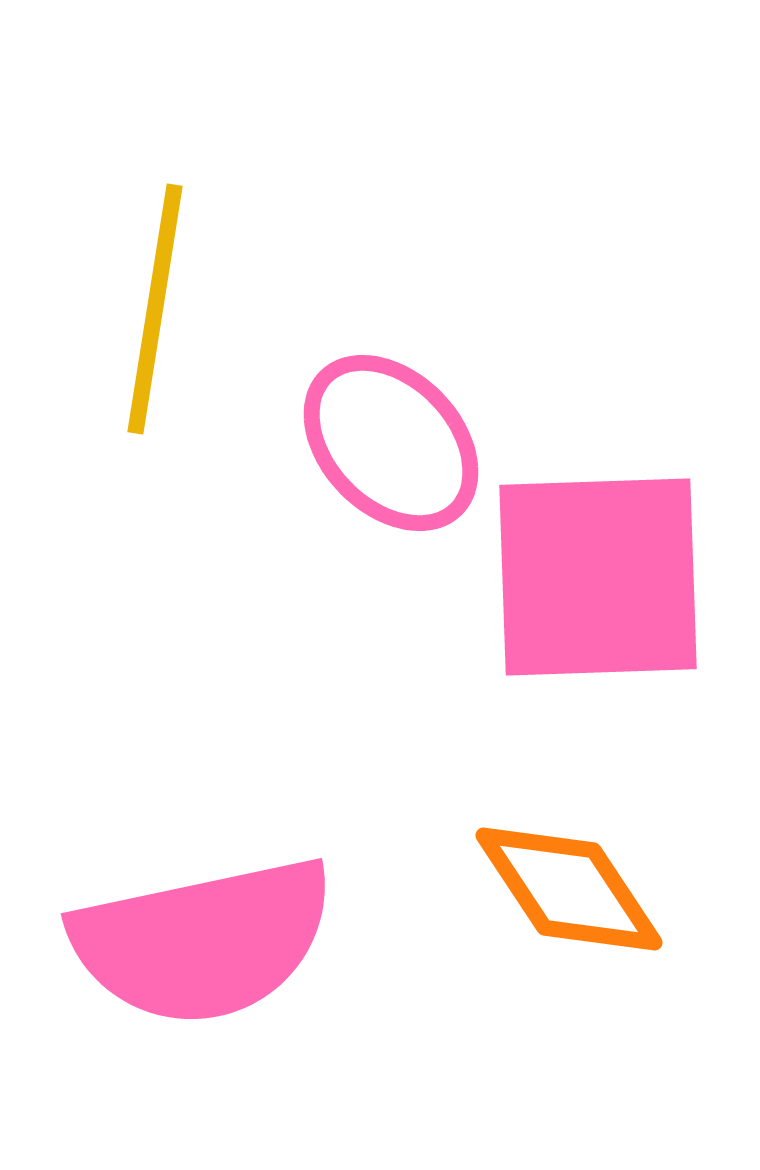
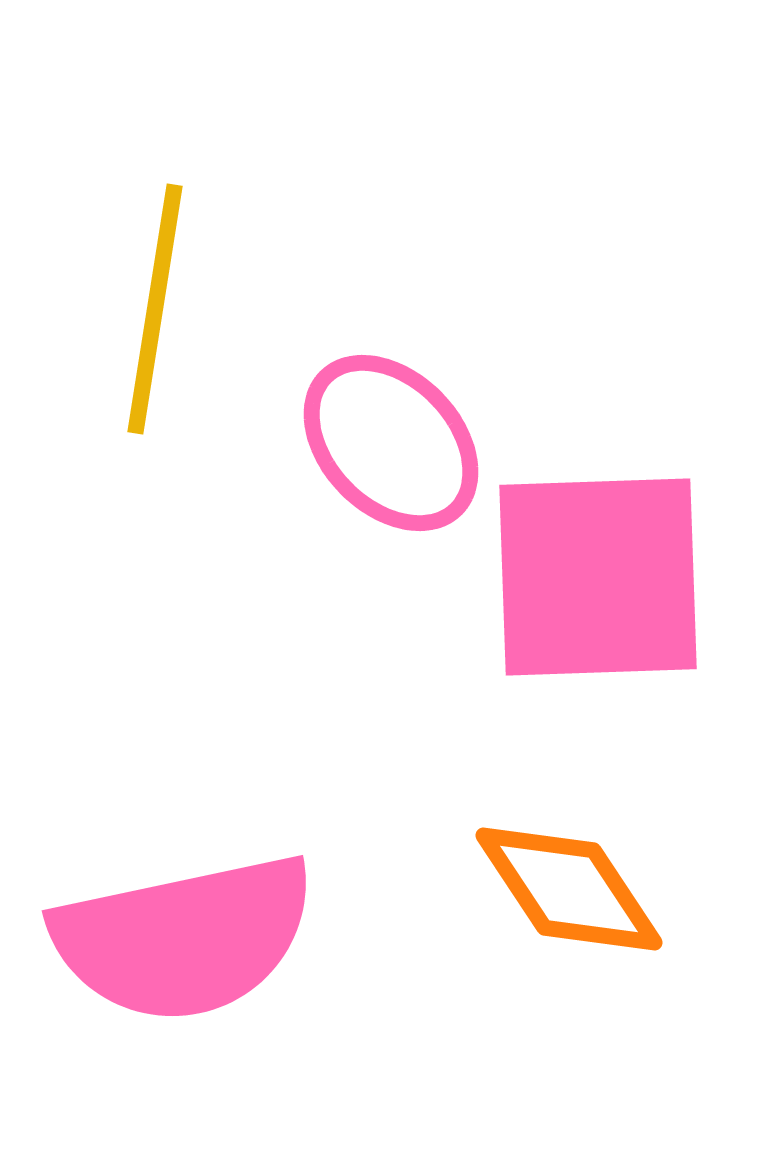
pink semicircle: moved 19 px left, 3 px up
